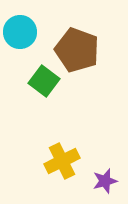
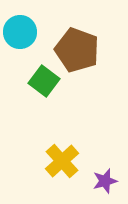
yellow cross: rotated 16 degrees counterclockwise
